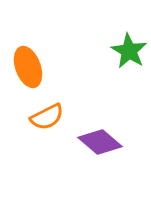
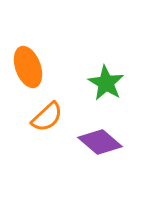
green star: moved 23 px left, 32 px down
orange semicircle: rotated 16 degrees counterclockwise
